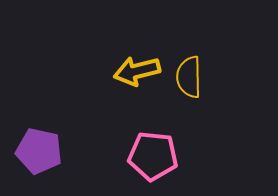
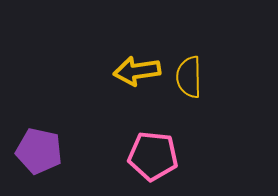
yellow arrow: rotated 6 degrees clockwise
